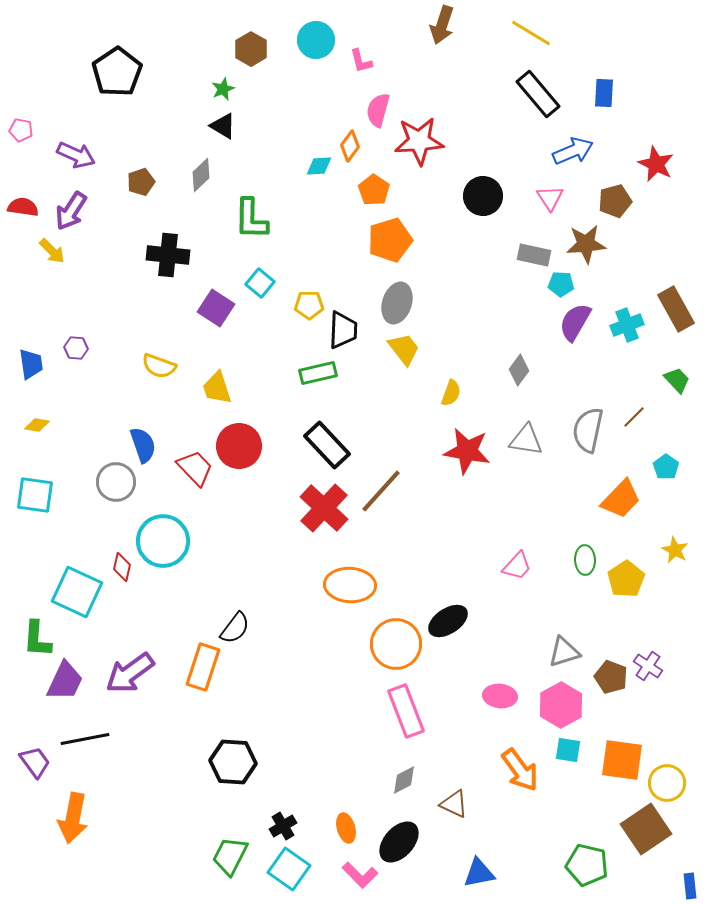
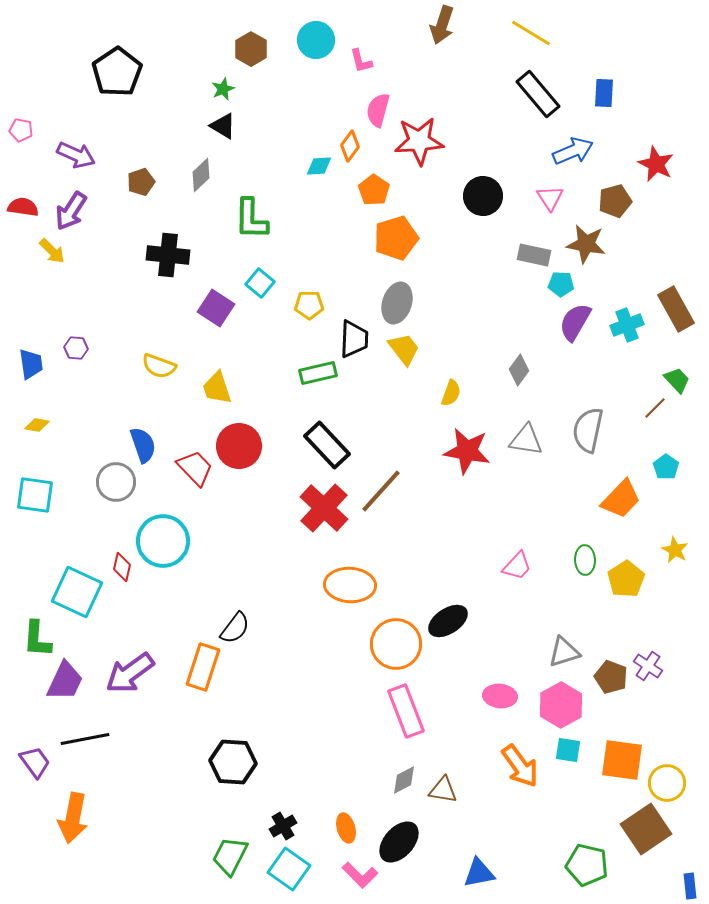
orange pentagon at (390, 240): moved 6 px right, 2 px up
brown star at (586, 244): rotated 15 degrees clockwise
black trapezoid at (343, 330): moved 11 px right, 9 px down
brown line at (634, 417): moved 21 px right, 9 px up
orange arrow at (520, 770): moved 4 px up
brown triangle at (454, 804): moved 11 px left, 14 px up; rotated 16 degrees counterclockwise
